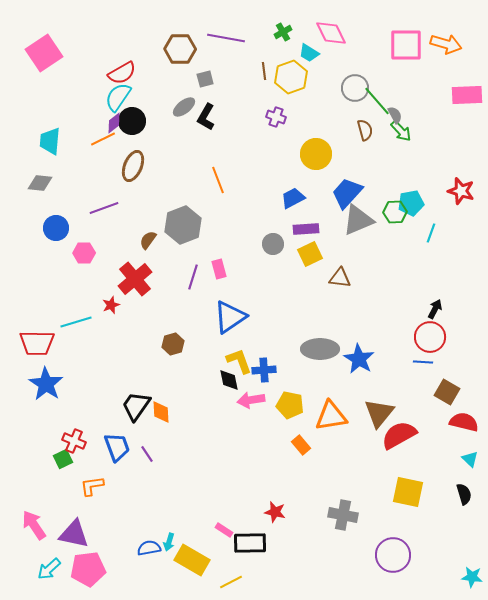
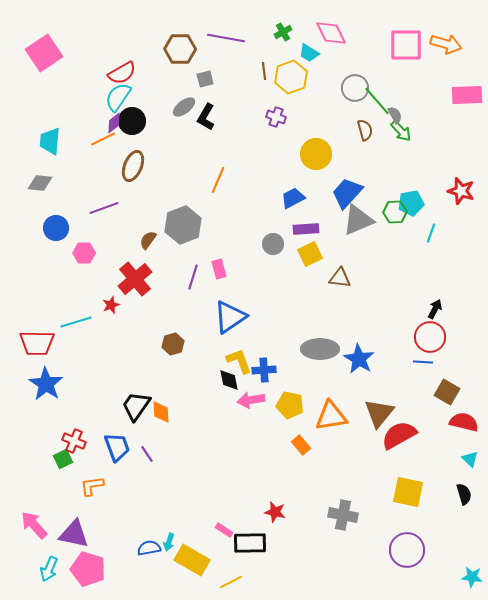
orange line at (218, 180): rotated 44 degrees clockwise
pink arrow at (34, 525): rotated 8 degrees counterclockwise
purple circle at (393, 555): moved 14 px right, 5 px up
cyan arrow at (49, 569): rotated 25 degrees counterclockwise
pink pentagon at (88, 569): rotated 24 degrees clockwise
